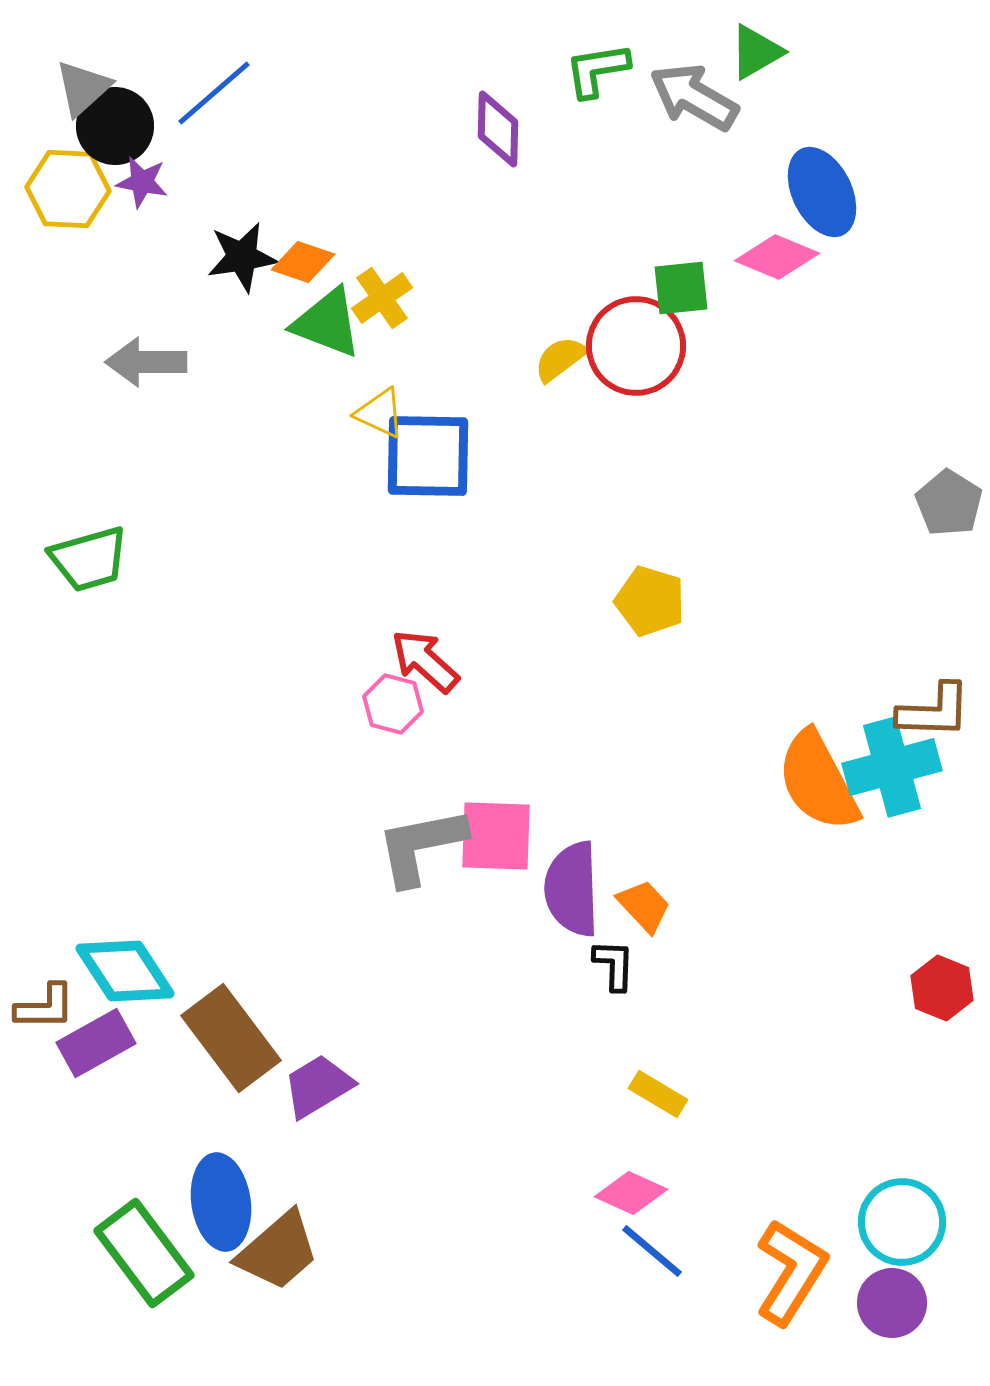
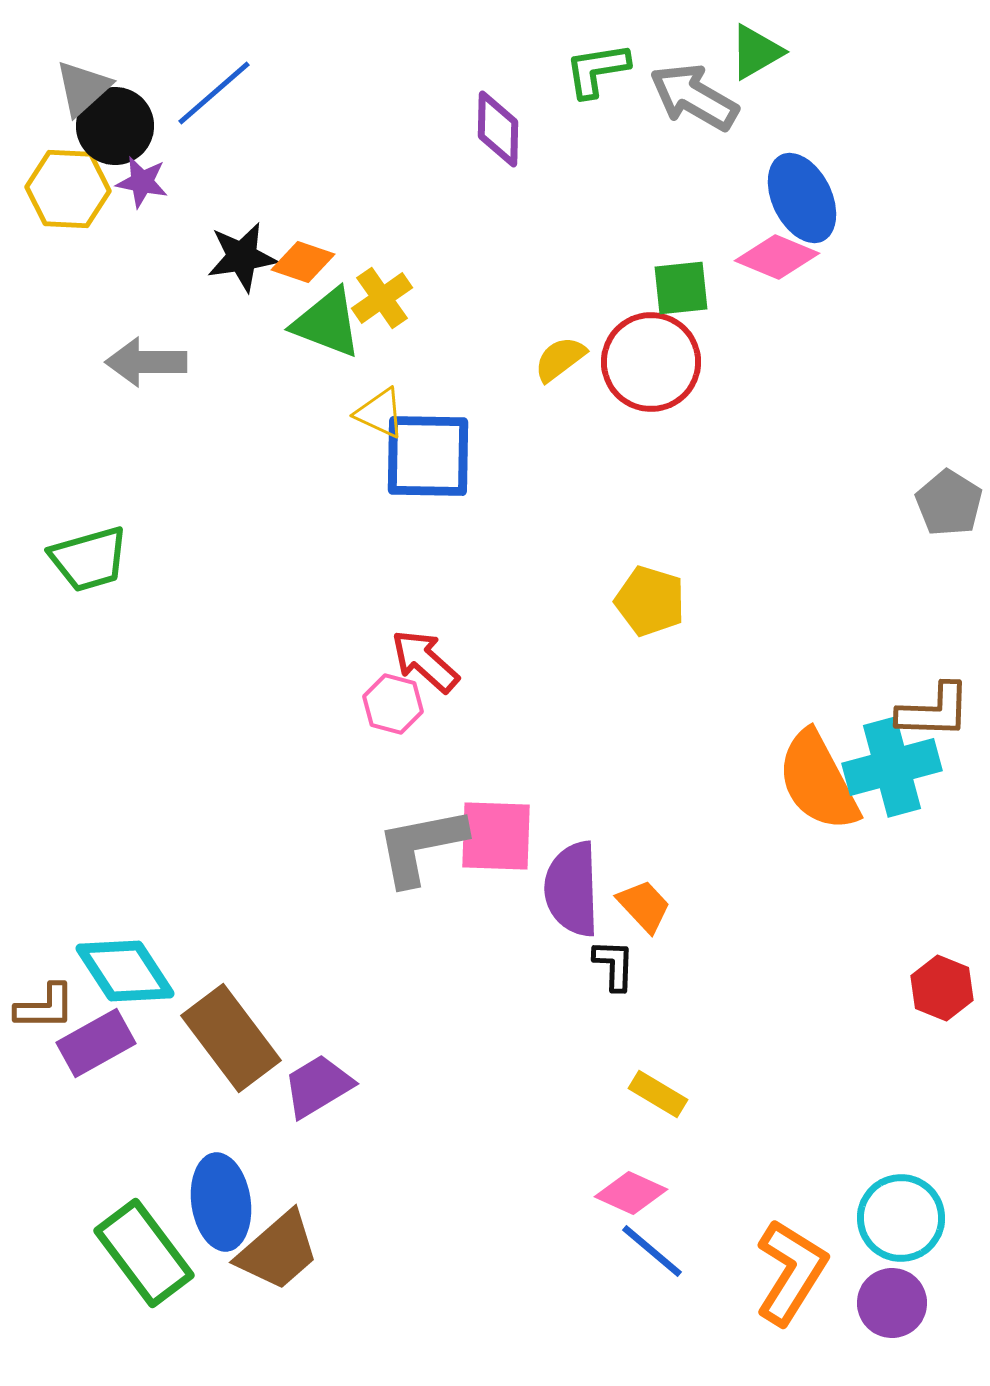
blue ellipse at (822, 192): moved 20 px left, 6 px down
red circle at (636, 346): moved 15 px right, 16 px down
cyan circle at (902, 1222): moved 1 px left, 4 px up
